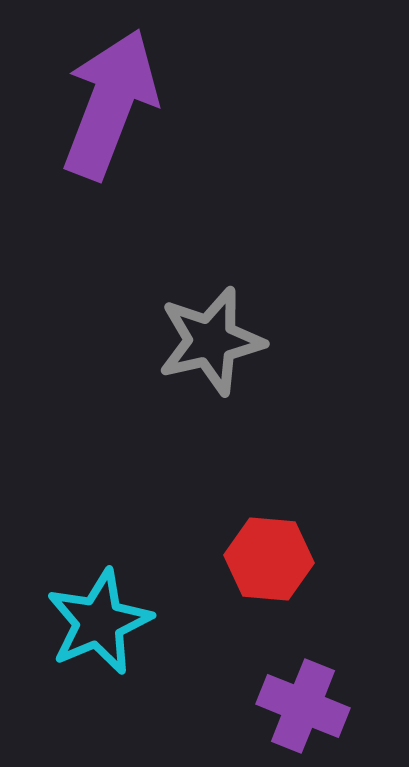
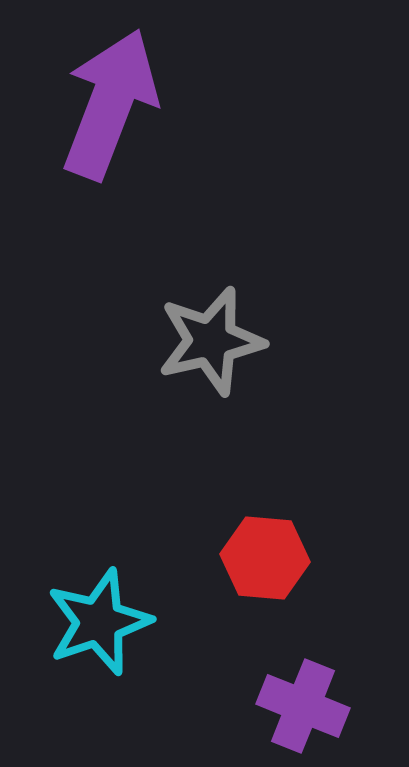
red hexagon: moved 4 px left, 1 px up
cyan star: rotated 4 degrees clockwise
